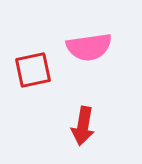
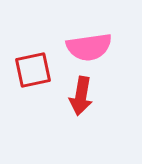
red arrow: moved 2 px left, 30 px up
